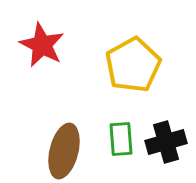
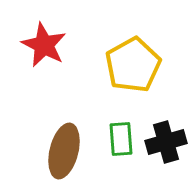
red star: moved 2 px right
